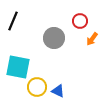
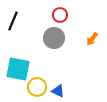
red circle: moved 20 px left, 6 px up
cyan square: moved 2 px down
